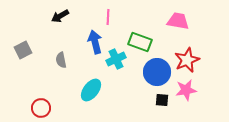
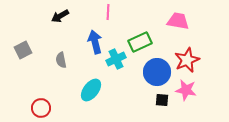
pink line: moved 5 px up
green rectangle: rotated 45 degrees counterclockwise
pink star: rotated 20 degrees clockwise
